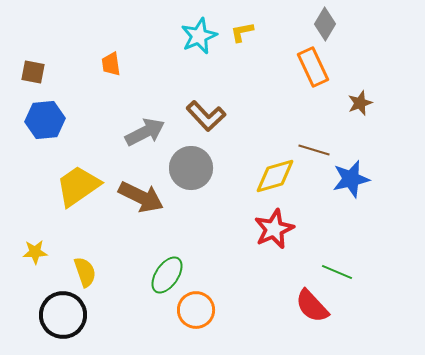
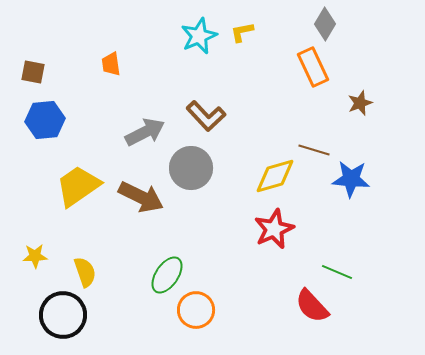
blue star: rotated 18 degrees clockwise
yellow star: moved 4 px down
